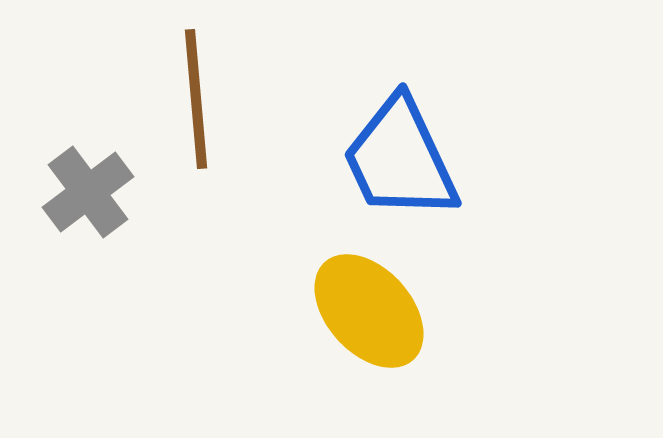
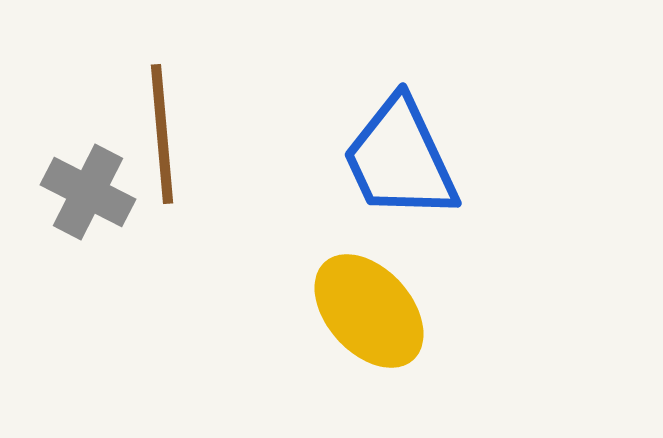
brown line: moved 34 px left, 35 px down
gray cross: rotated 26 degrees counterclockwise
